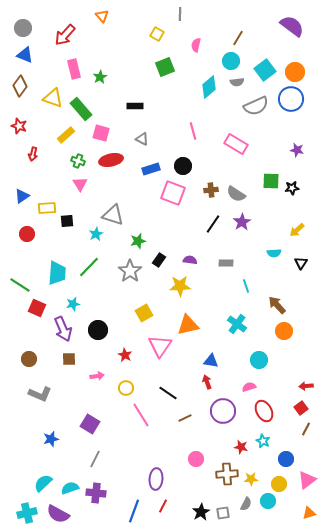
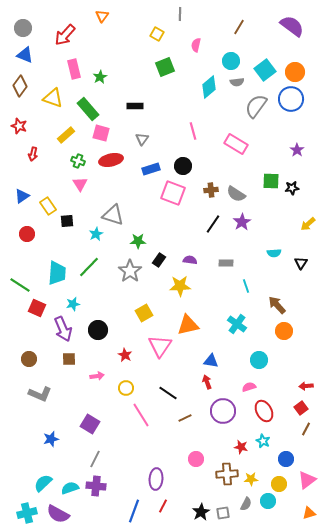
orange triangle at (102, 16): rotated 16 degrees clockwise
brown line at (238, 38): moved 1 px right, 11 px up
gray semicircle at (256, 106): rotated 150 degrees clockwise
green rectangle at (81, 109): moved 7 px right
gray triangle at (142, 139): rotated 40 degrees clockwise
purple star at (297, 150): rotated 24 degrees clockwise
yellow rectangle at (47, 208): moved 1 px right, 2 px up; rotated 60 degrees clockwise
yellow arrow at (297, 230): moved 11 px right, 6 px up
green star at (138, 241): rotated 14 degrees clockwise
purple cross at (96, 493): moved 7 px up
